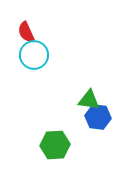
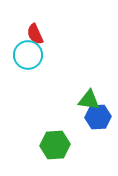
red semicircle: moved 9 px right, 2 px down
cyan circle: moved 6 px left
blue hexagon: rotated 10 degrees counterclockwise
